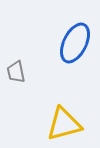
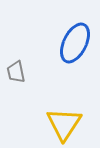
yellow triangle: rotated 42 degrees counterclockwise
